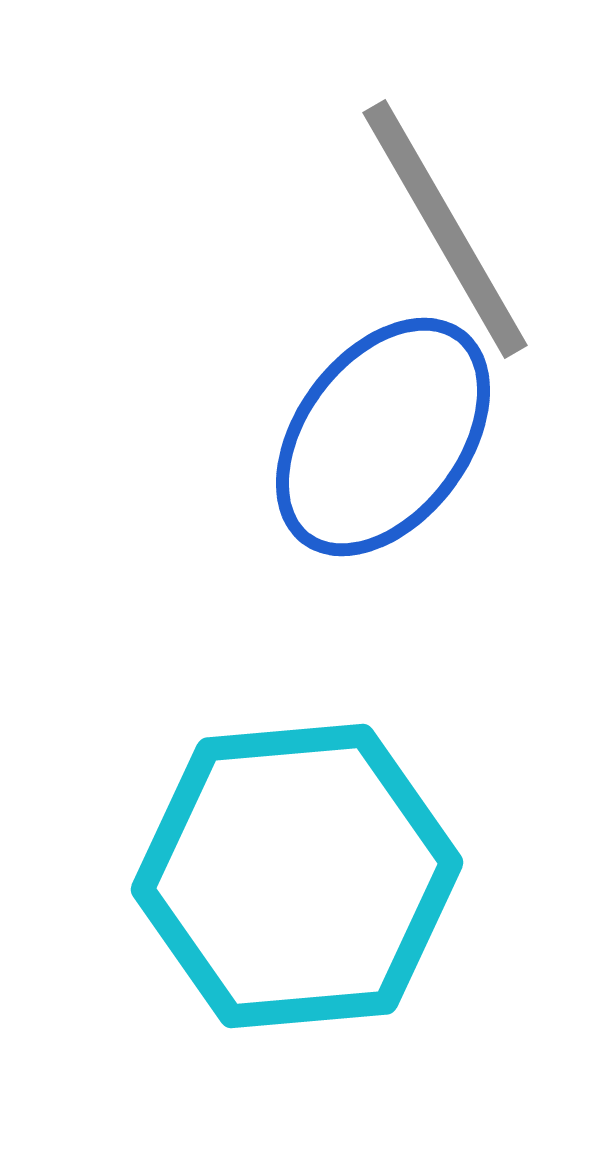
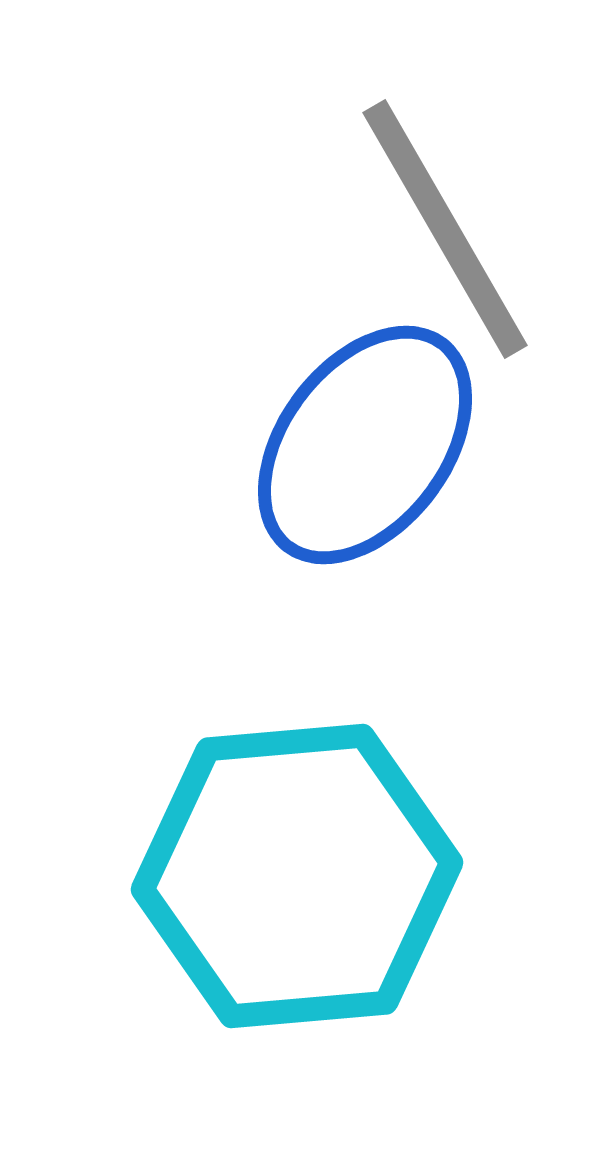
blue ellipse: moved 18 px left, 8 px down
